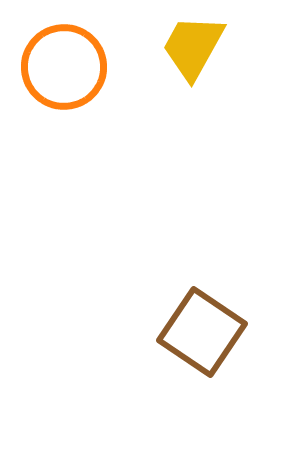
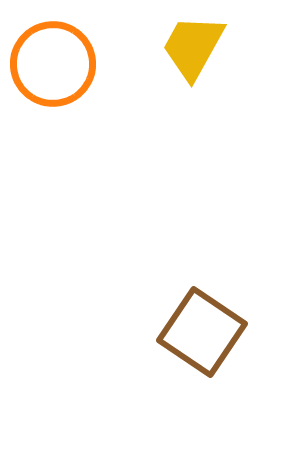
orange circle: moved 11 px left, 3 px up
